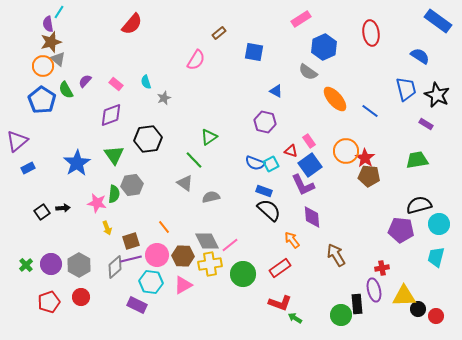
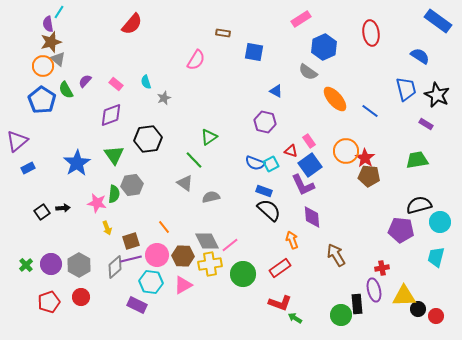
brown rectangle at (219, 33): moved 4 px right; rotated 48 degrees clockwise
cyan circle at (439, 224): moved 1 px right, 2 px up
orange arrow at (292, 240): rotated 18 degrees clockwise
